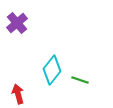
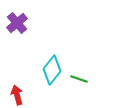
green line: moved 1 px left, 1 px up
red arrow: moved 1 px left, 1 px down
